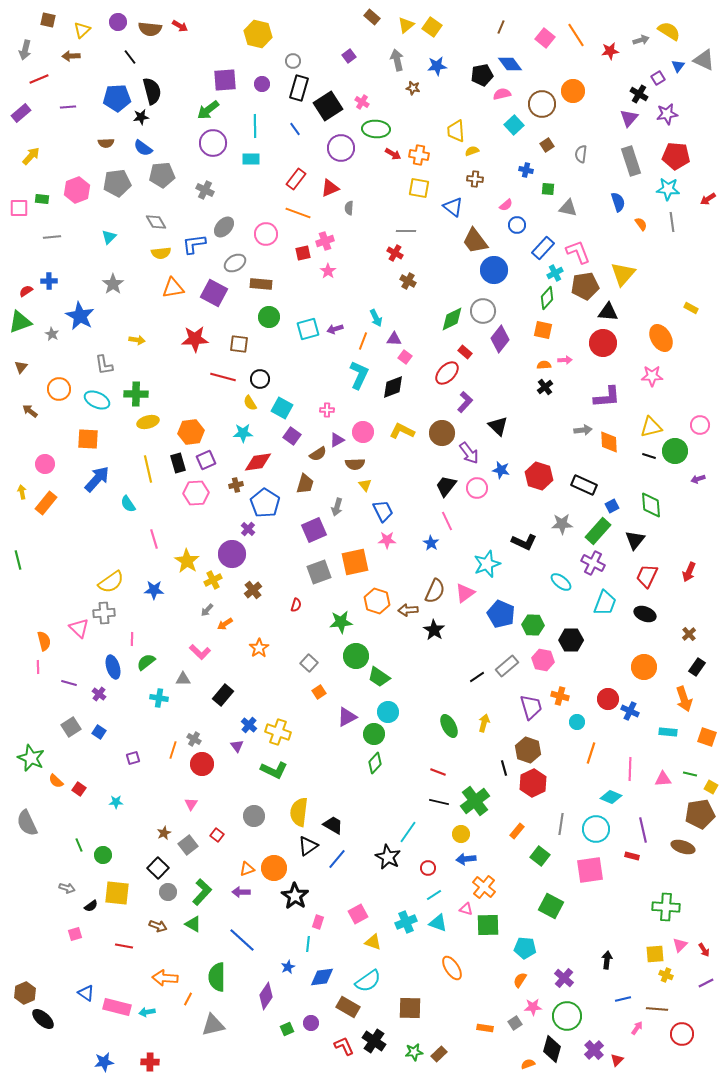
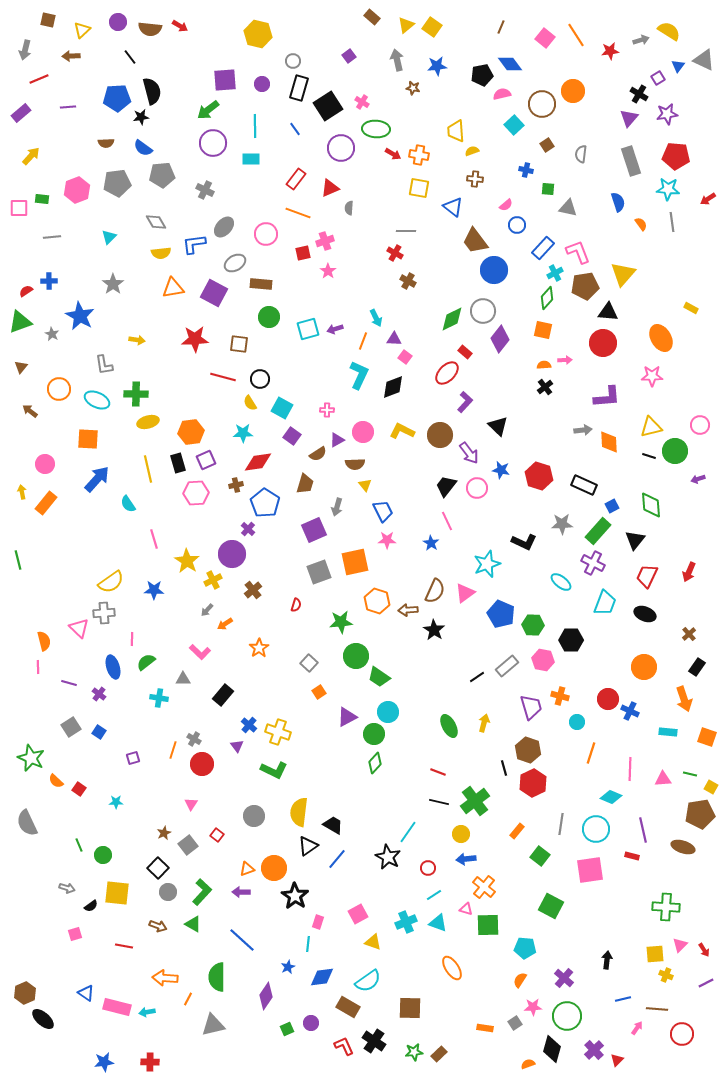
brown circle at (442, 433): moved 2 px left, 2 px down
